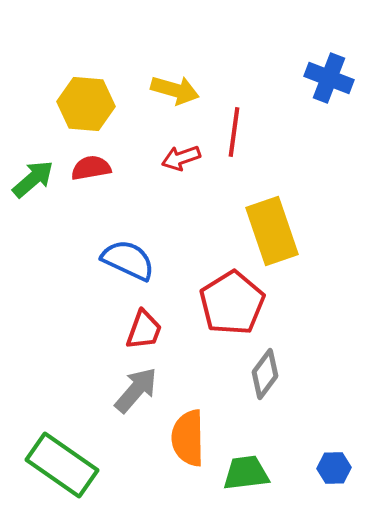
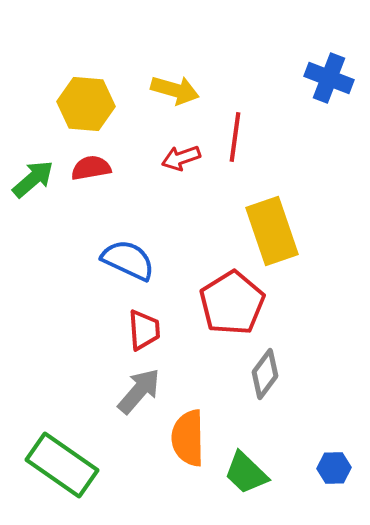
red line: moved 1 px right, 5 px down
red trapezoid: rotated 24 degrees counterclockwise
gray arrow: moved 3 px right, 1 px down
green trapezoid: rotated 129 degrees counterclockwise
